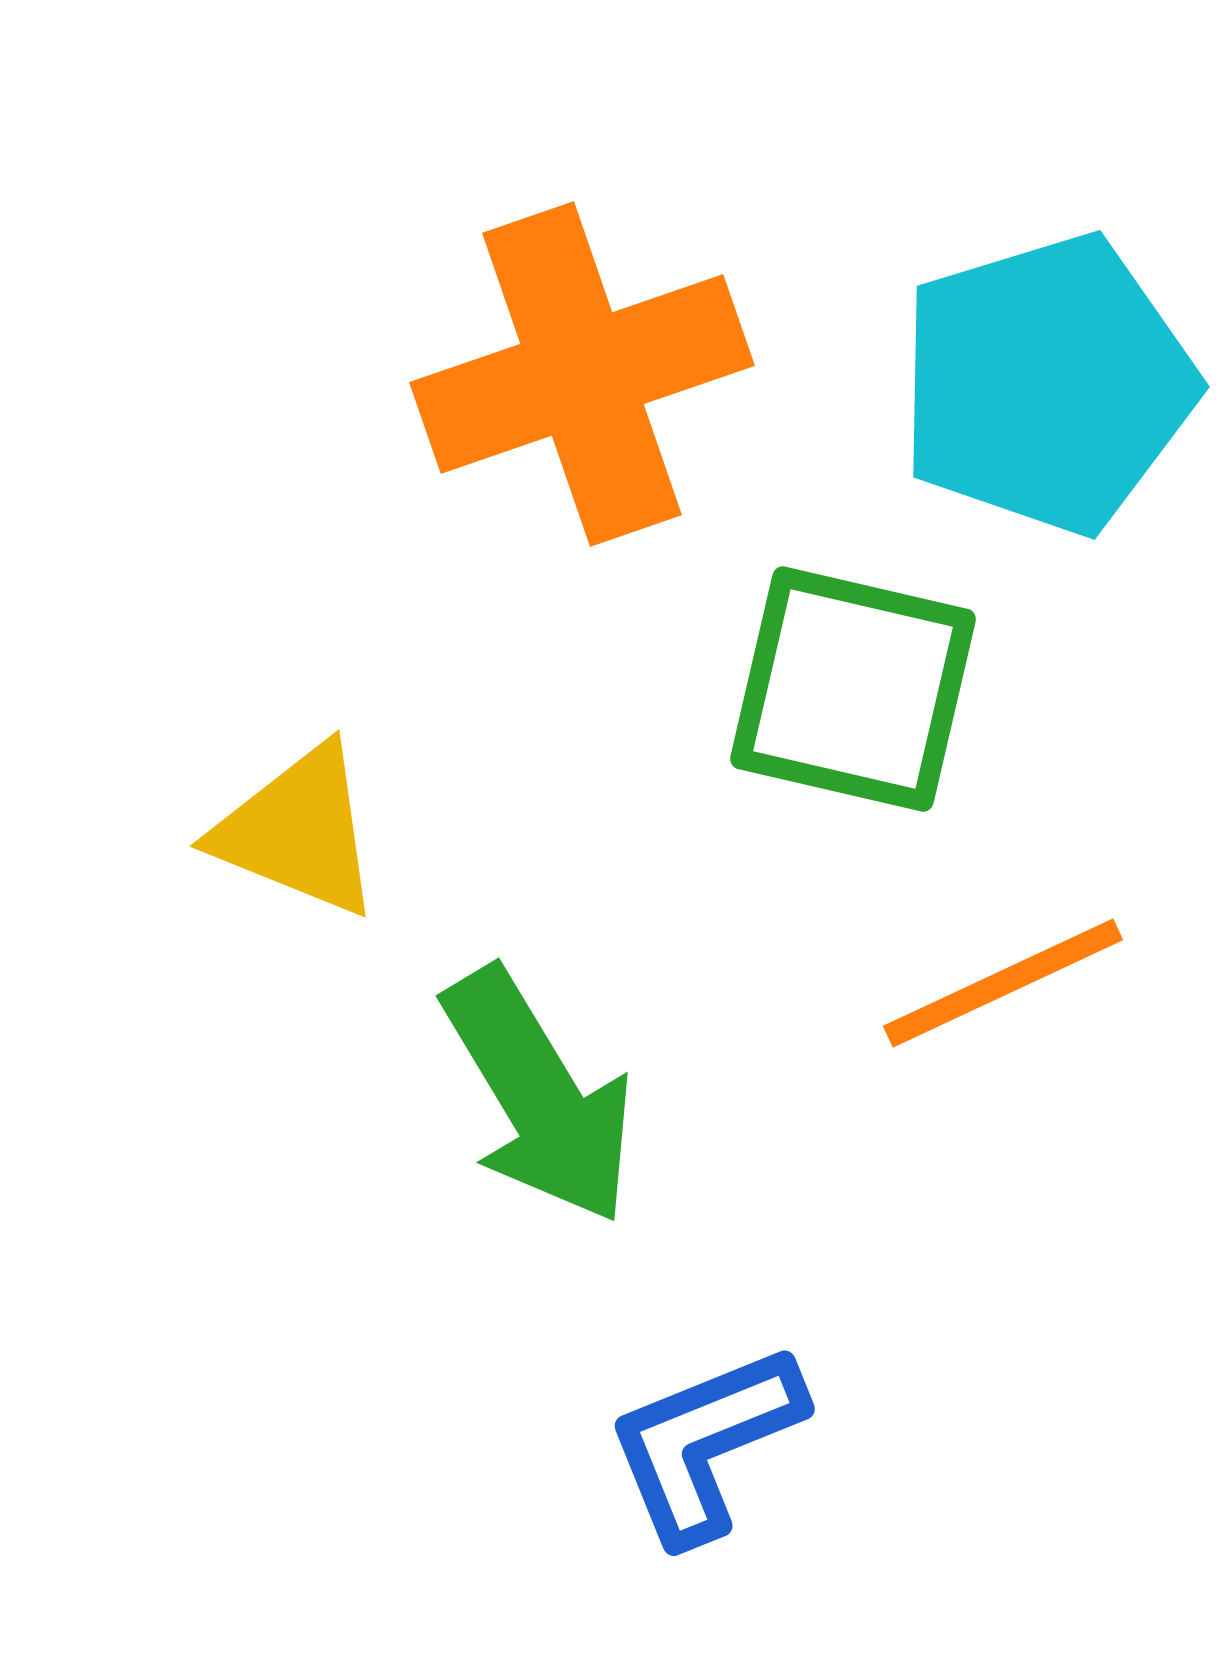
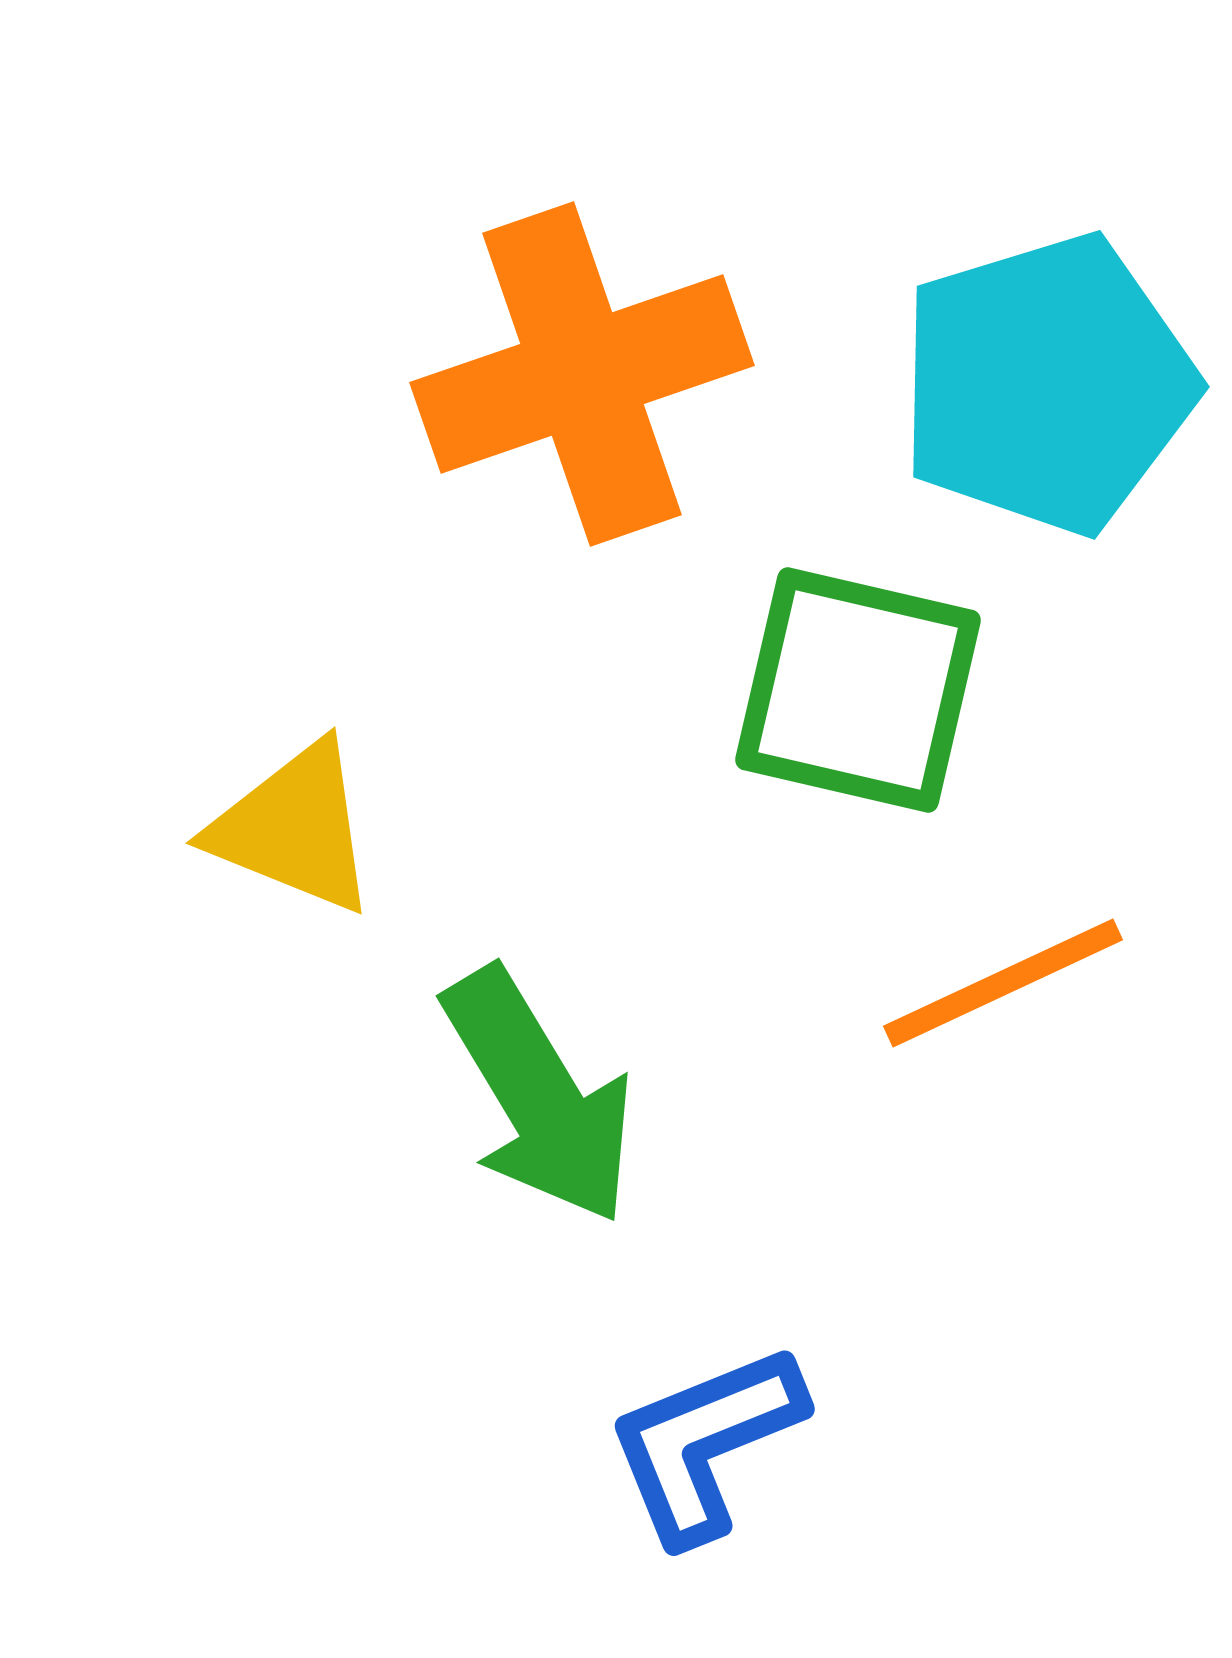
green square: moved 5 px right, 1 px down
yellow triangle: moved 4 px left, 3 px up
